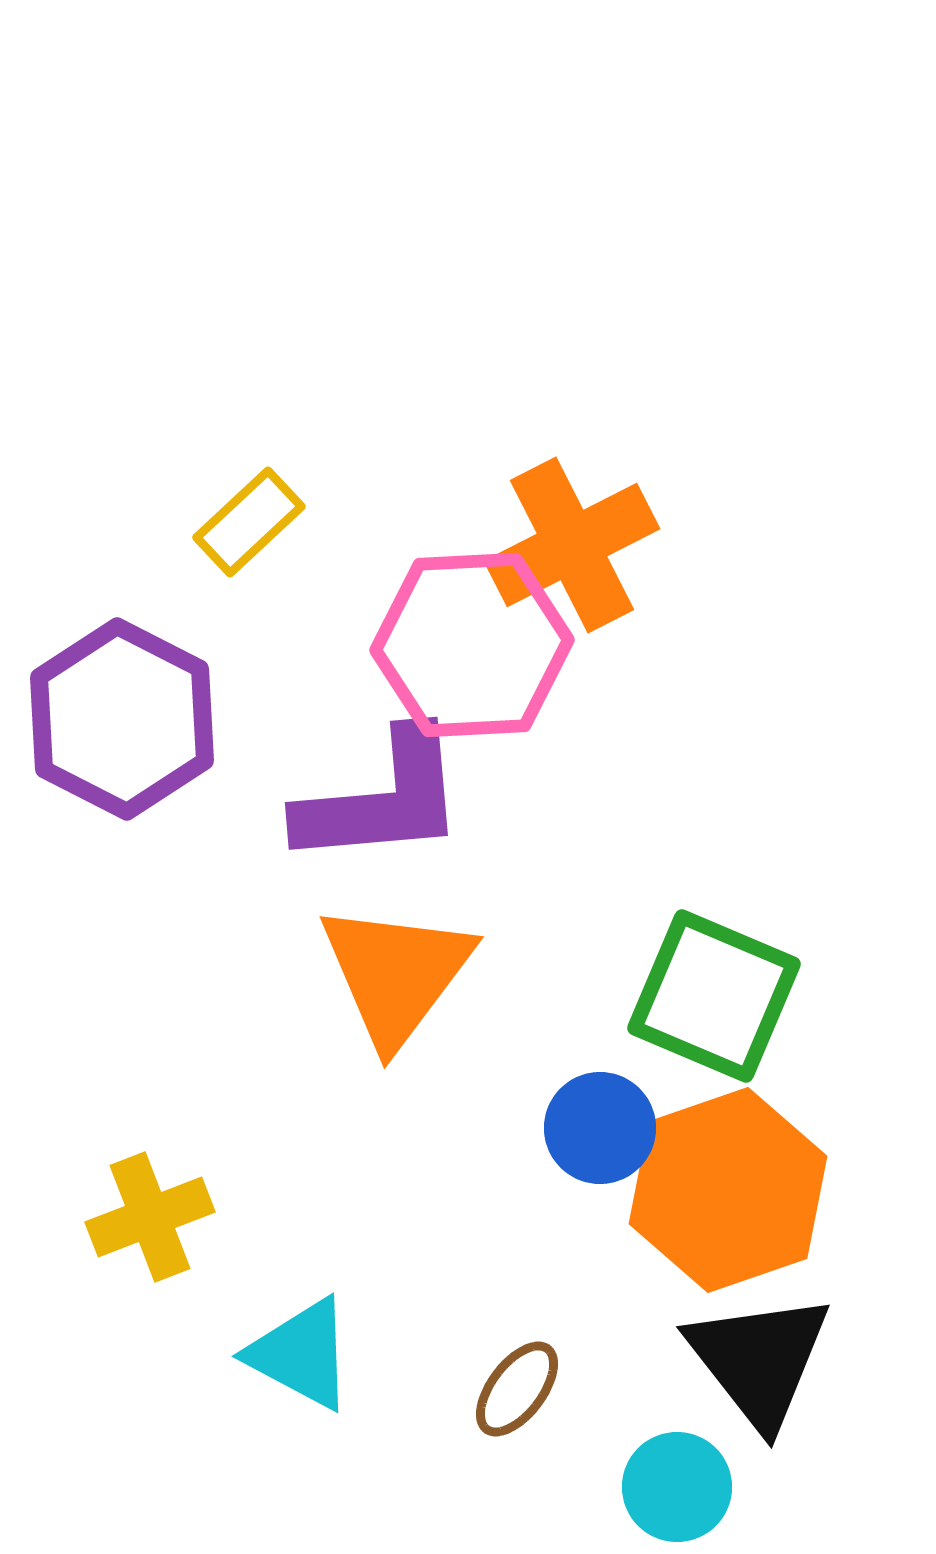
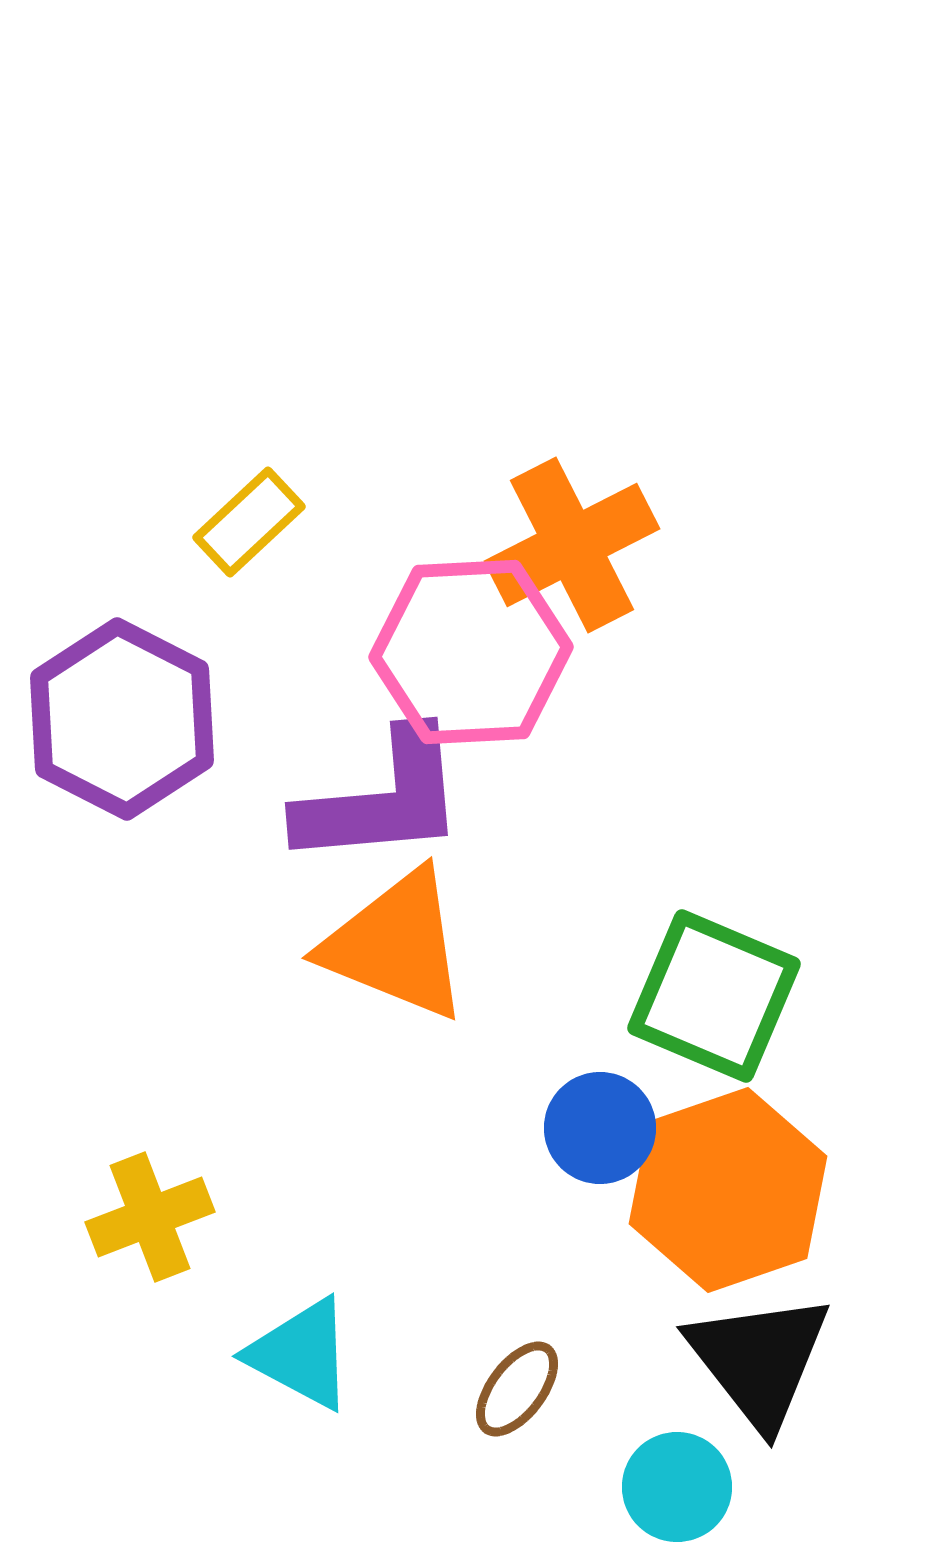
pink hexagon: moved 1 px left, 7 px down
orange triangle: moved 29 px up; rotated 45 degrees counterclockwise
